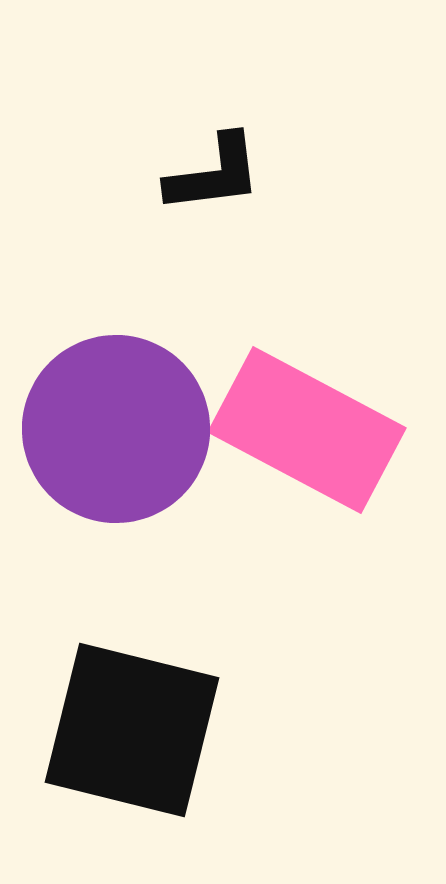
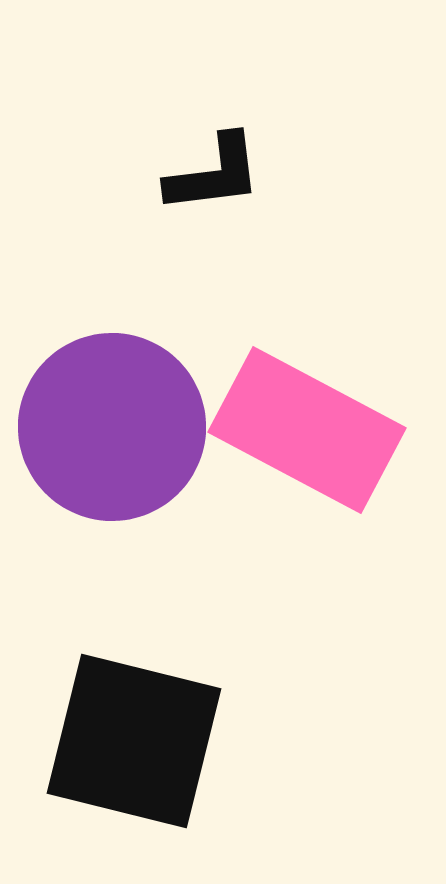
purple circle: moved 4 px left, 2 px up
black square: moved 2 px right, 11 px down
